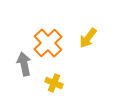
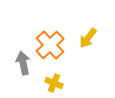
orange cross: moved 2 px right, 2 px down
gray arrow: moved 1 px left, 1 px up
